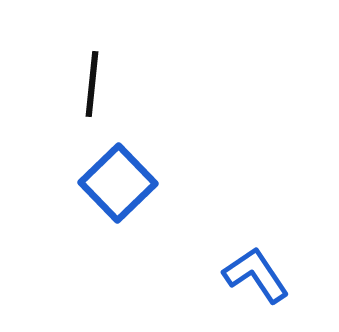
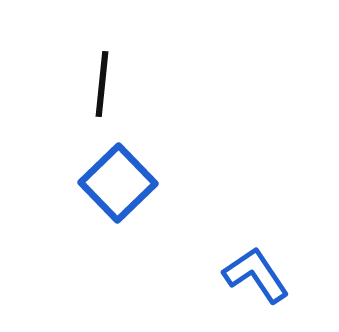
black line: moved 10 px right
